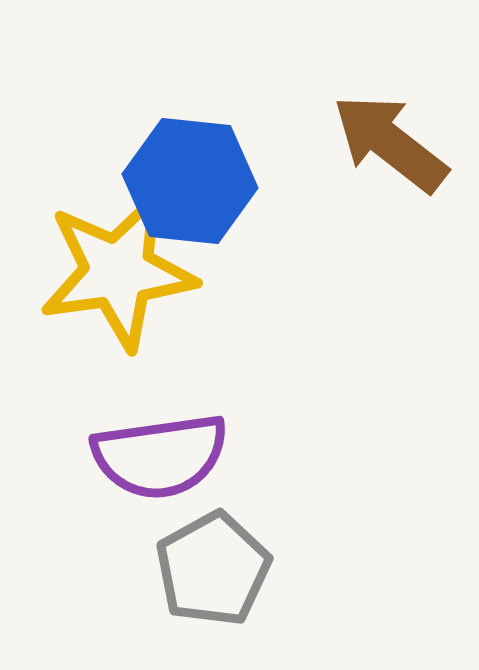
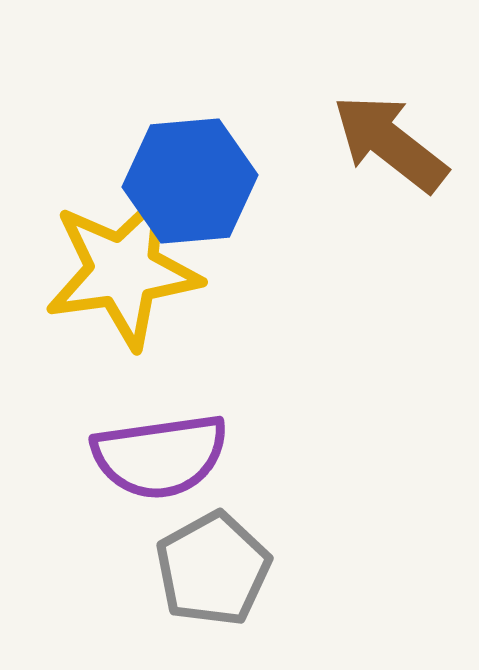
blue hexagon: rotated 11 degrees counterclockwise
yellow star: moved 5 px right, 1 px up
